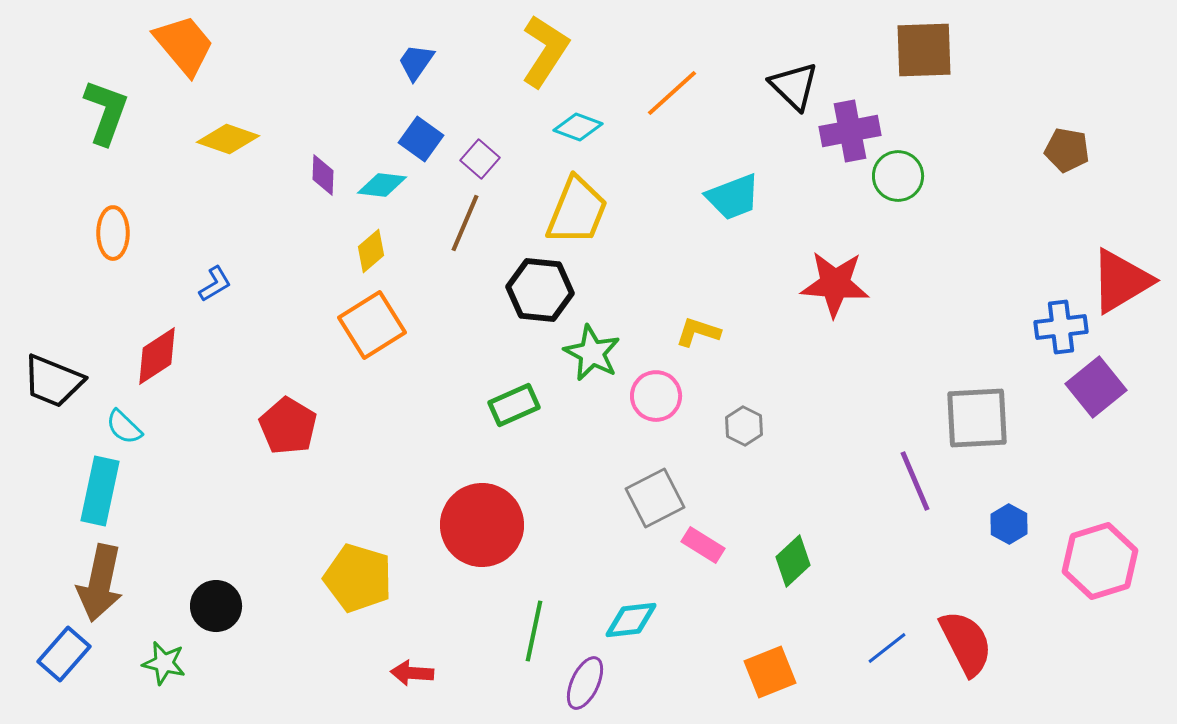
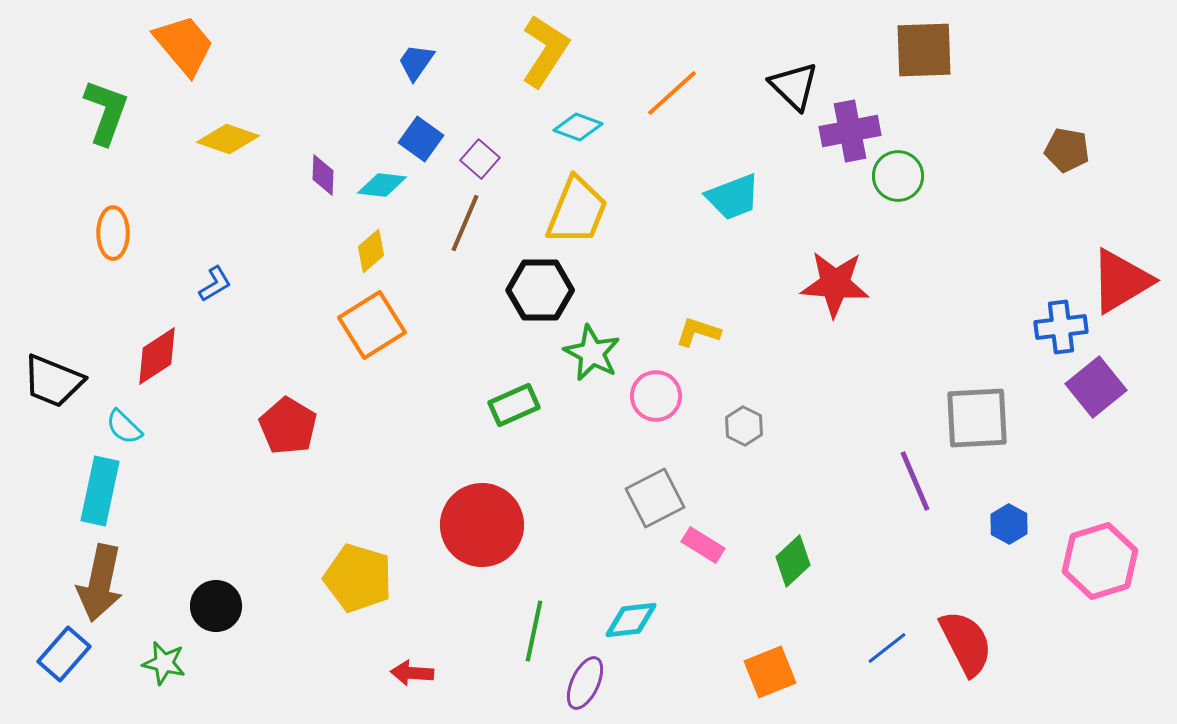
black hexagon at (540, 290): rotated 6 degrees counterclockwise
